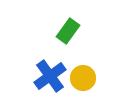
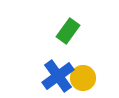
blue cross: moved 8 px right
